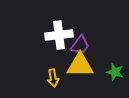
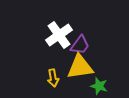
white cross: rotated 28 degrees counterclockwise
yellow triangle: moved 2 px down; rotated 8 degrees counterclockwise
green star: moved 16 px left, 14 px down
